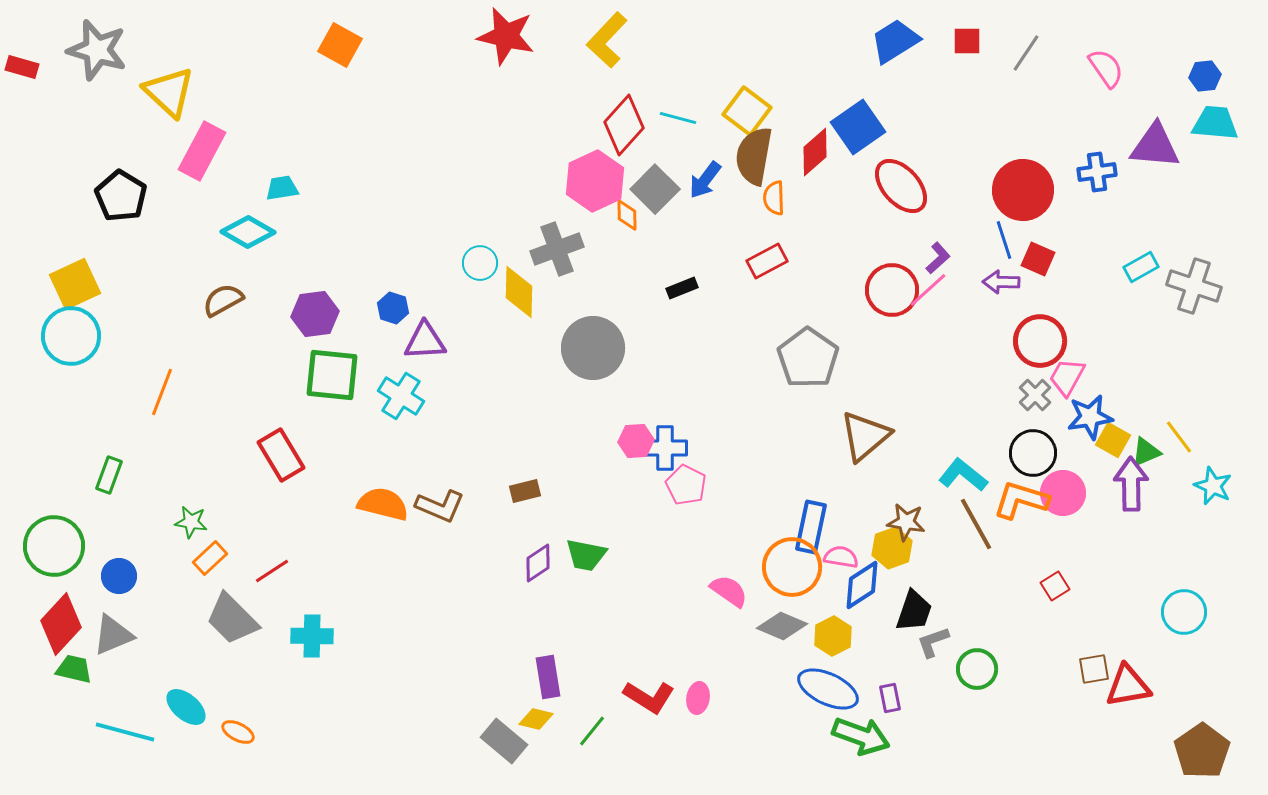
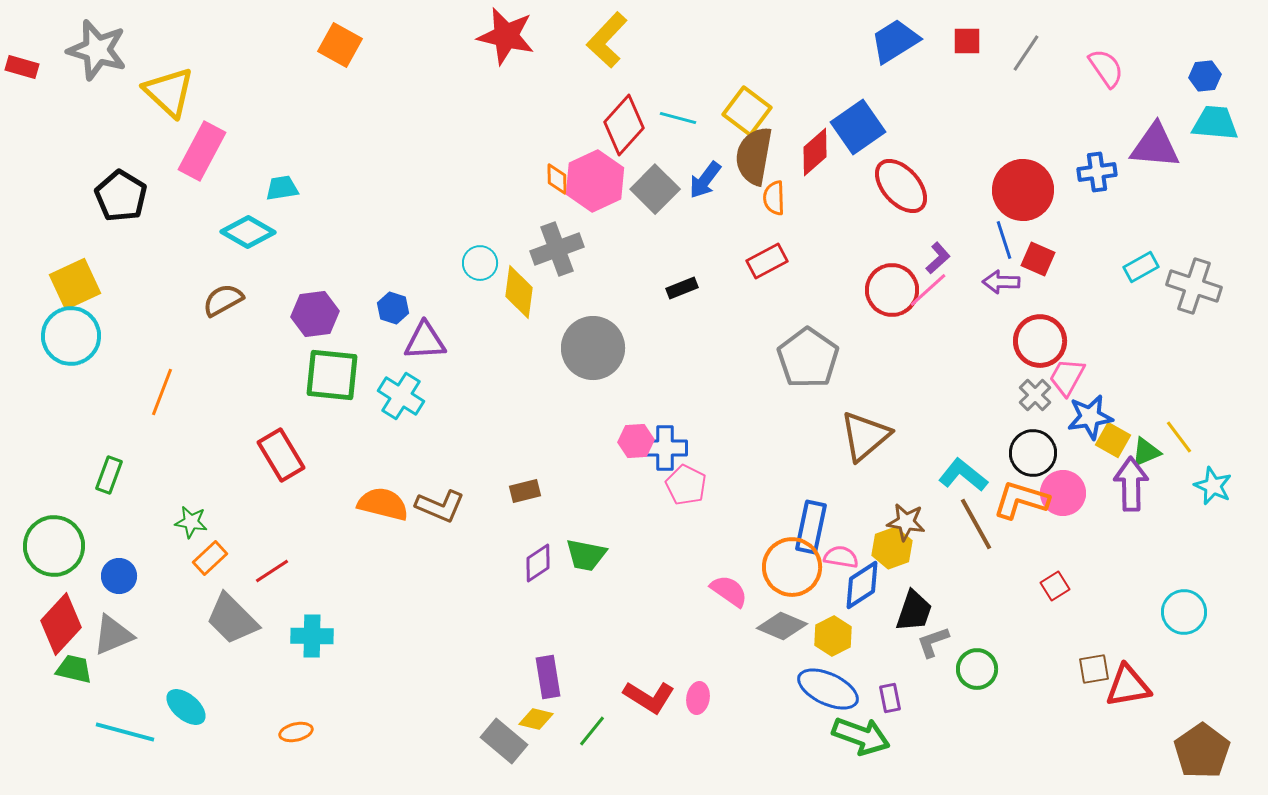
orange diamond at (627, 215): moved 70 px left, 36 px up
yellow diamond at (519, 292): rotated 6 degrees clockwise
orange ellipse at (238, 732): moved 58 px right; rotated 40 degrees counterclockwise
